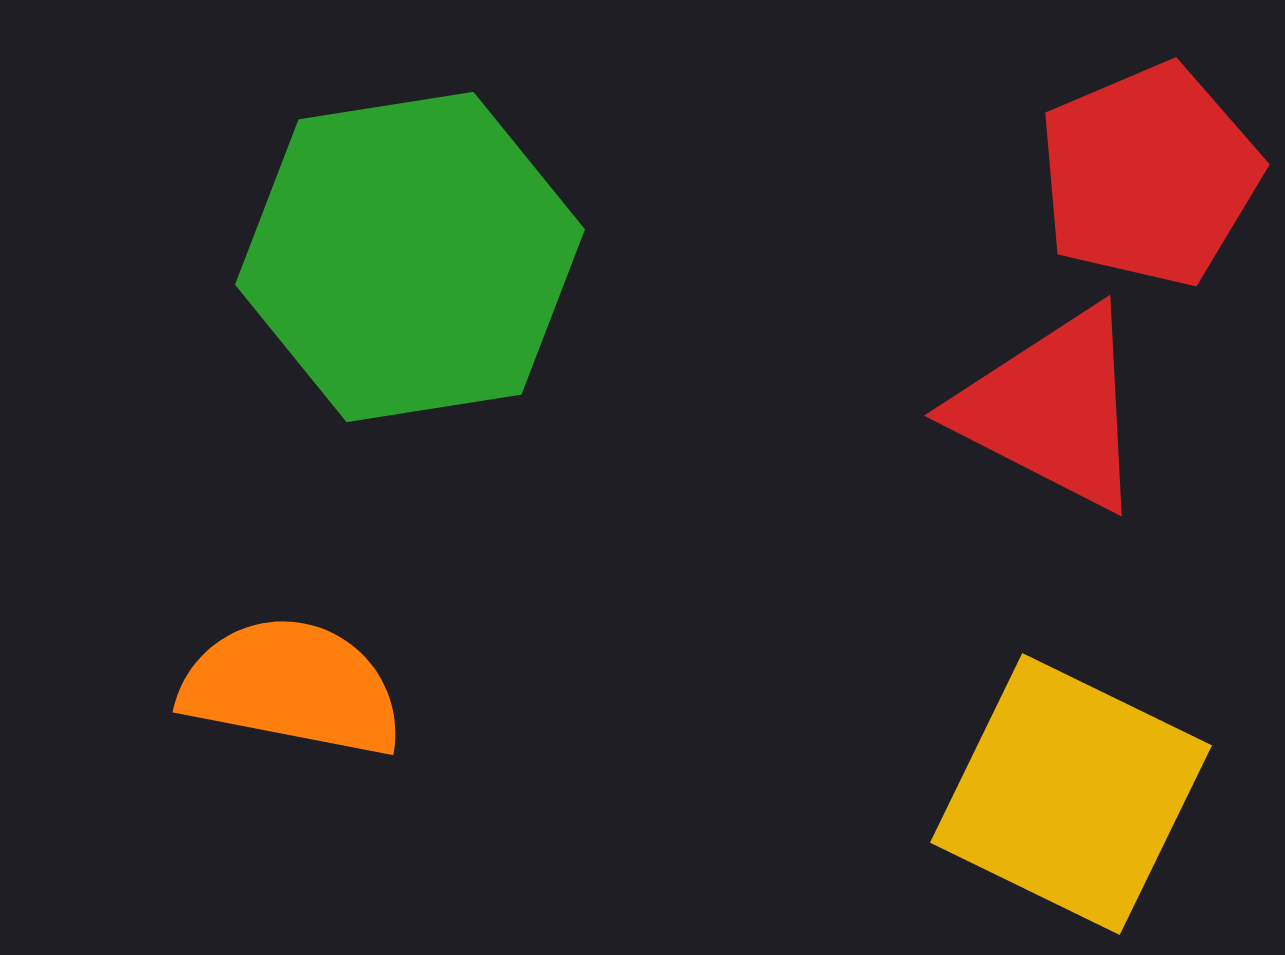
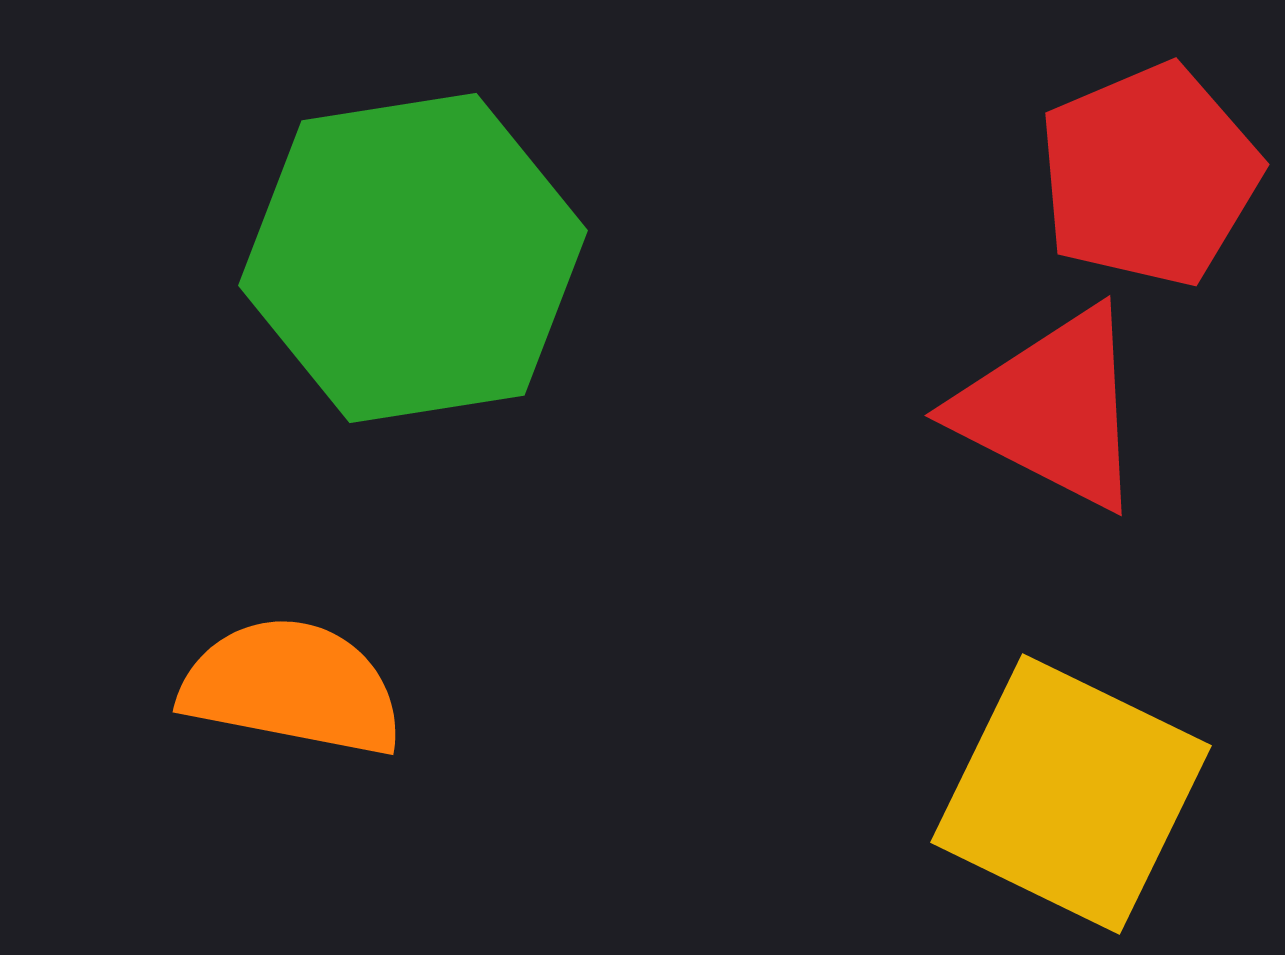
green hexagon: moved 3 px right, 1 px down
